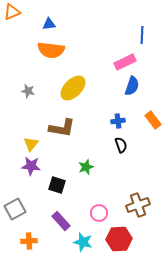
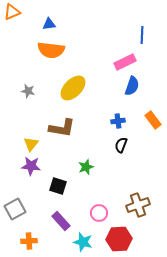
black semicircle: rotated 140 degrees counterclockwise
black square: moved 1 px right, 1 px down
